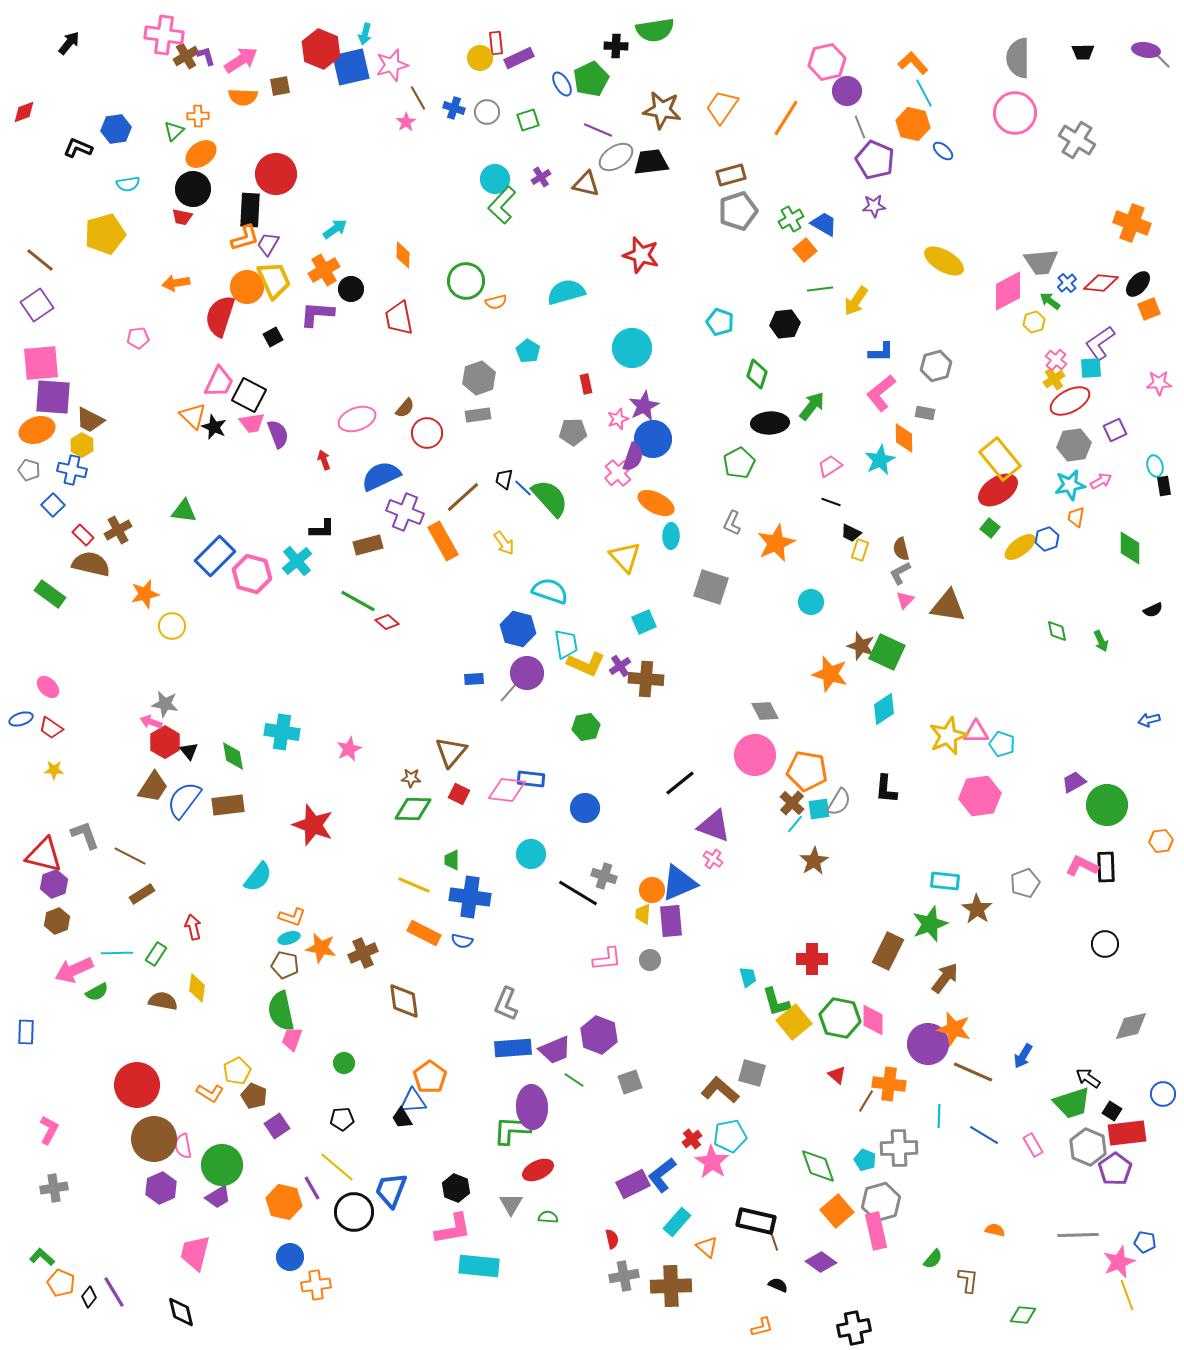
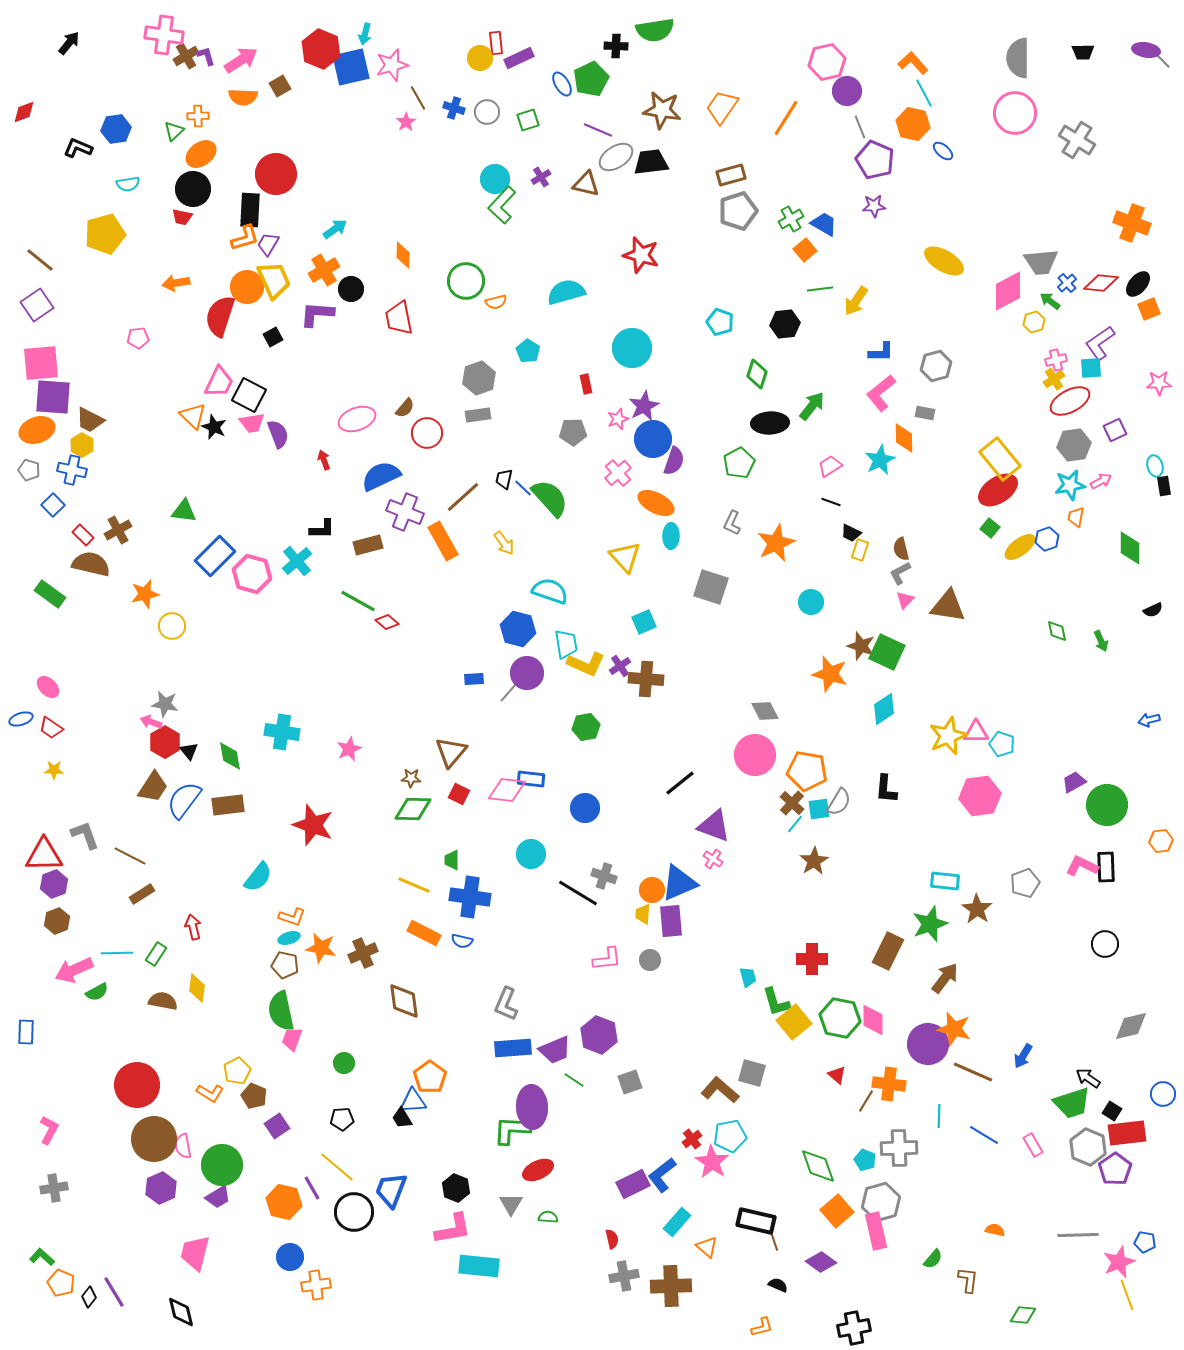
brown square at (280, 86): rotated 20 degrees counterclockwise
pink cross at (1056, 360): rotated 35 degrees clockwise
purple semicircle at (633, 457): moved 41 px right, 4 px down
green diamond at (233, 756): moved 3 px left
red triangle at (44, 855): rotated 15 degrees counterclockwise
